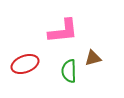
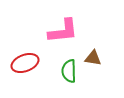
brown triangle: rotated 24 degrees clockwise
red ellipse: moved 1 px up
